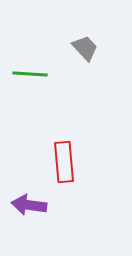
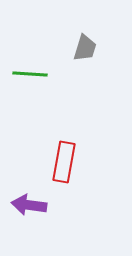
gray trapezoid: rotated 60 degrees clockwise
red rectangle: rotated 15 degrees clockwise
